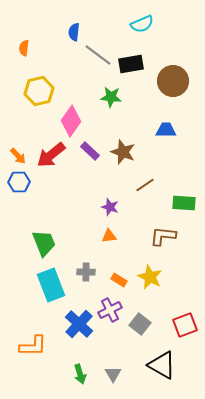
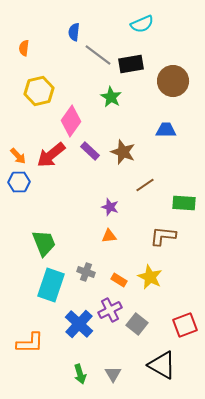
green star: rotated 25 degrees clockwise
gray cross: rotated 18 degrees clockwise
cyan rectangle: rotated 40 degrees clockwise
gray square: moved 3 px left
orange L-shape: moved 3 px left, 3 px up
